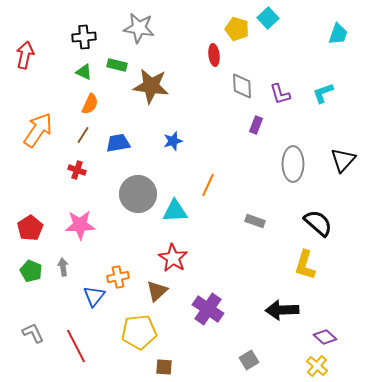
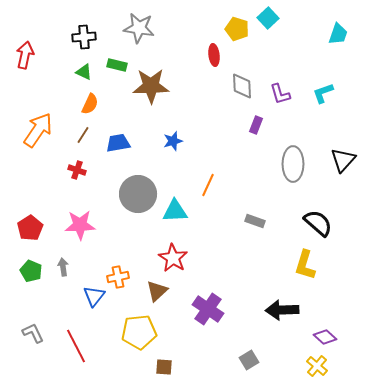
brown star at (151, 86): rotated 9 degrees counterclockwise
